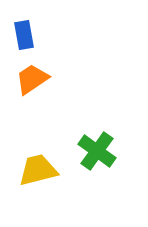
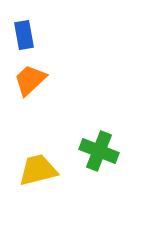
orange trapezoid: moved 2 px left, 1 px down; rotated 9 degrees counterclockwise
green cross: moved 2 px right; rotated 15 degrees counterclockwise
